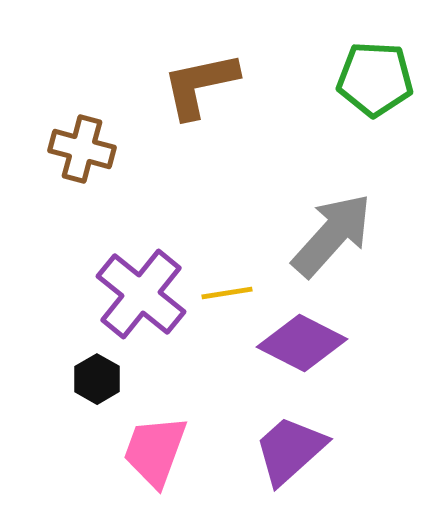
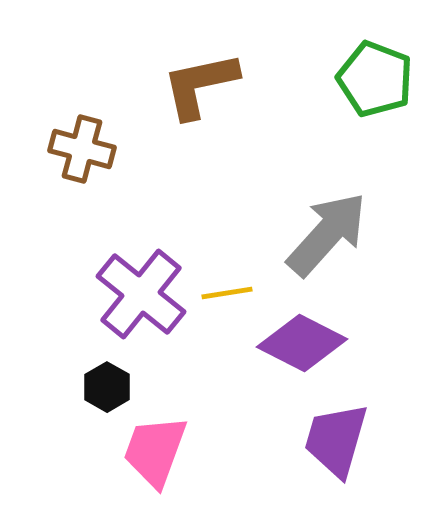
green pentagon: rotated 18 degrees clockwise
gray arrow: moved 5 px left, 1 px up
black hexagon: moved 10 px right, 8 px down
purple trapezoid: moved 46 px right, 10 px up; rotated 32 degrees counterclockwise
